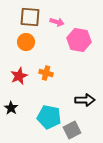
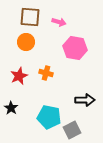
pink arrow: moved 2 px right
pink hexagon: moved 4 px left, 8 px down
